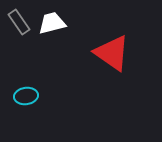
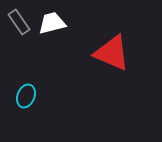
red triangle: rotated 12 degrees counterclockwise
cyan ellipse: rotated 60 degrees counterclockwise
